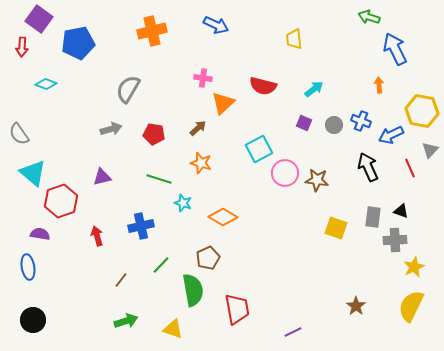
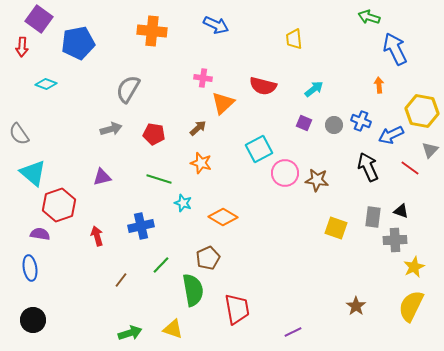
orange cross at (152, 31): rotated 20 degrees clockwise
red line at (410, 168): rotated 30 degrees counterclockwise
red hexagon at (61, 201): moved 2 px left, 4 px down
blue ellipse at (28, 267): moved 2 px right, 1 px down
green arrow at (126, 321): moved 4 px right, 12 px down
